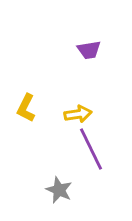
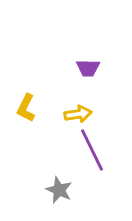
purple trapezoid: moved 1 px left, 18 px down; rotated 10 degrees clockwise
purple line: moved 1 px right, 1 px down
